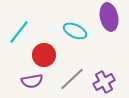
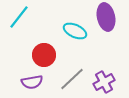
purple ellipse: moved 3 px left
cyan line: moved 15 px up
purple semicircle: moved 1 px down
